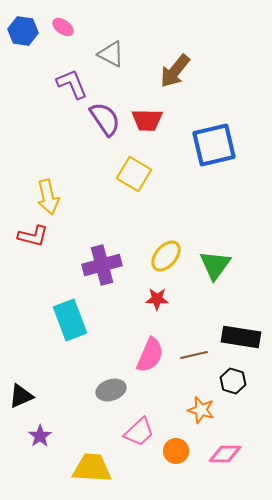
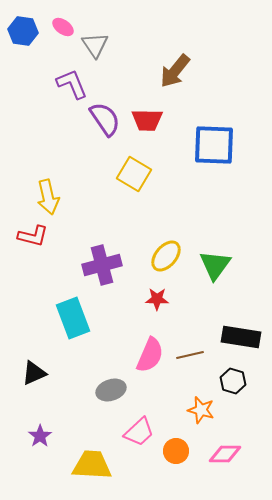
gray triangle: moved 16 px left, 9 px up; rotated 28 degrees clockwise
blue square: rotated 15 degrees clockwise
cyan rectangle: moved 3 px right, 2 px up
brown line: moved 4 px left
black triangle: moved 13 px right, 23 px up
yellow trapezoid: moved 3 px up
